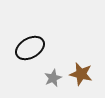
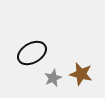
black ellipse: moved 2 px right, 5 px down
